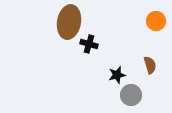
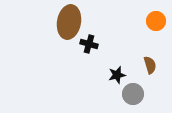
gray circle: moved 2 px right, 1 px up
